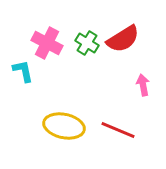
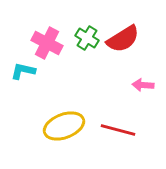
green cross: moved 5 px up
cyan L-shape: rotated 65 degrees counterclockwise
pink arrow: rotated 75 degrees counterclockwise
yellow ellipse: rotated 33 degrees counterclockwise
red line: rotated 8 degrees counterclockwise
